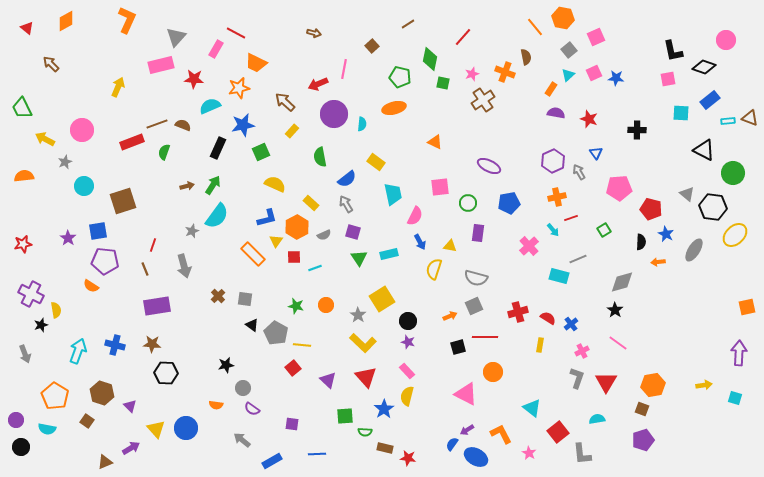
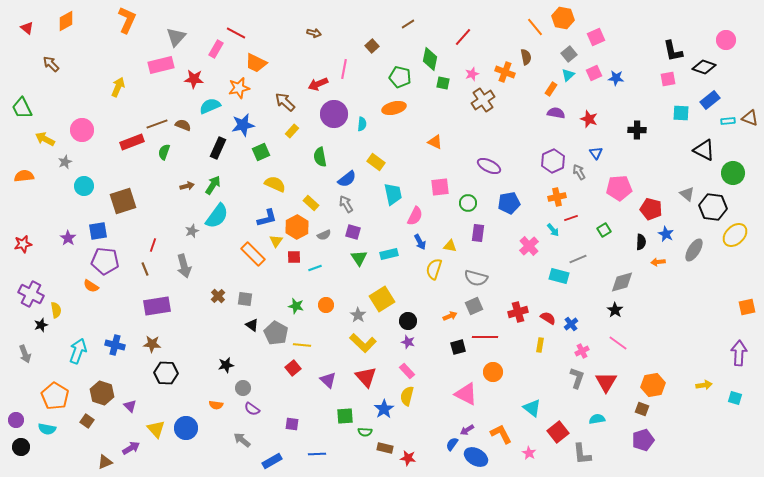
gray square at (569, 50): moved 4 px down
